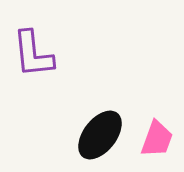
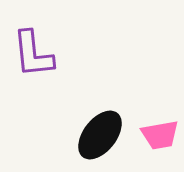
pink trapezoid: moved 3 px right, 4 px up; rotated 60 degrees clockwise
